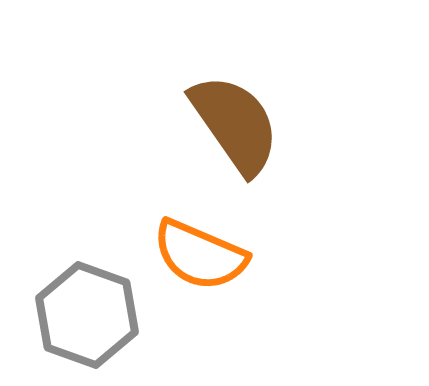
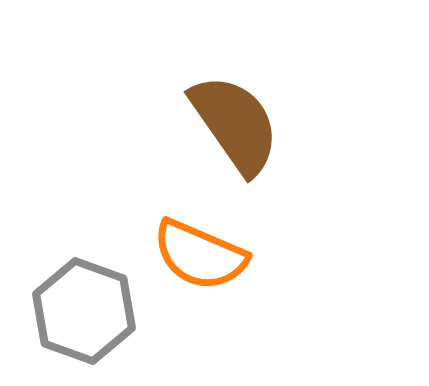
gray hexagon: moved 3 px left, 4 px up
